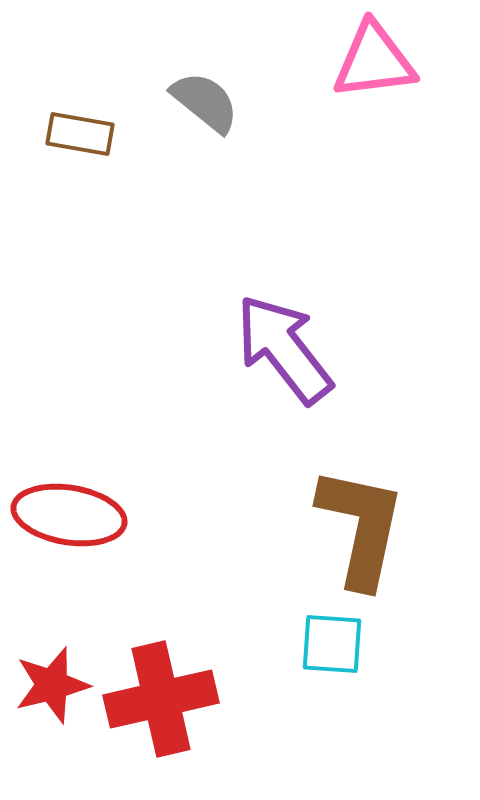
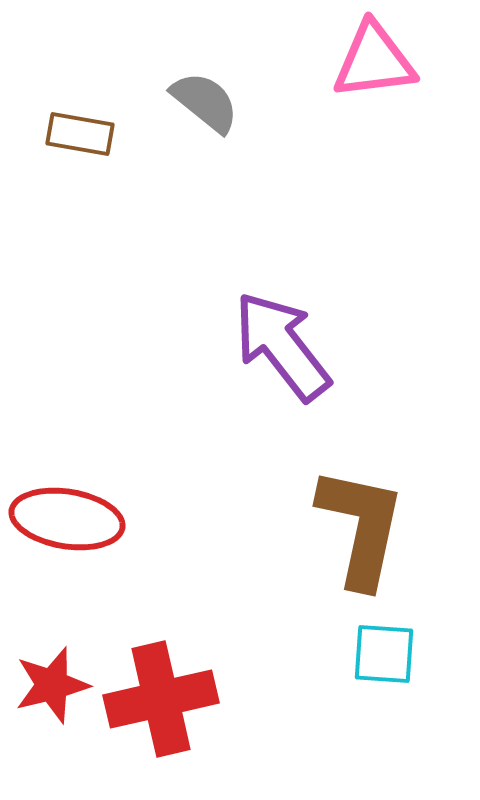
purple arrow: moved 2 px left, 3 px up
red ellipse: moved 2 px left, 4 px down
cyan square: moved 52 px right, 10 px down
